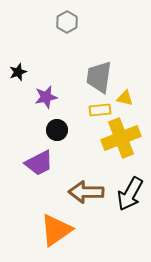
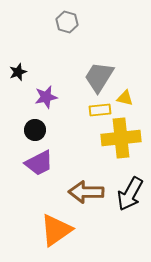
gray hexagon: rotated 15 degrees counterclockwise
gray trapezoid: rotated 24 degrees clockwise
black circle: moved 22 px left
yellow cross: rotated 15 degrees clockwise
